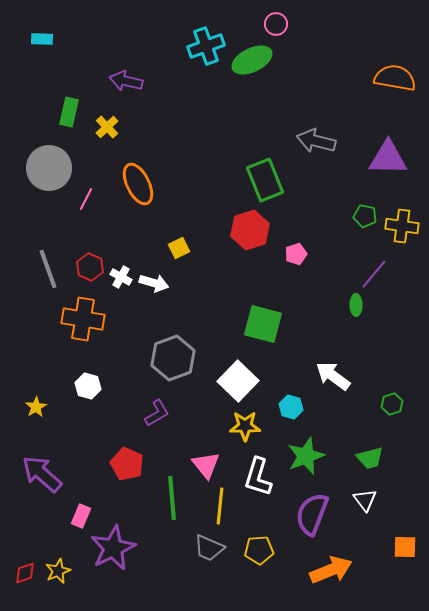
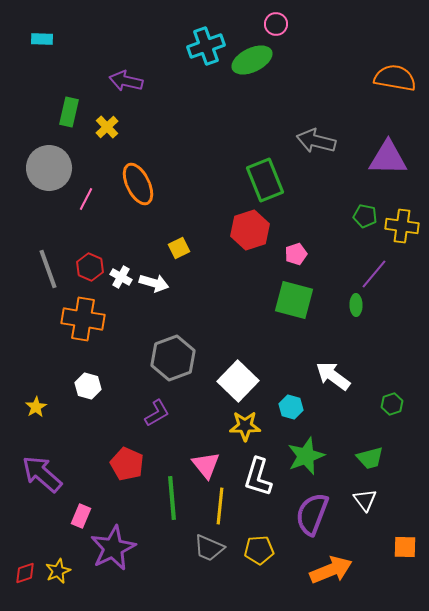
green square at (263, 324): moved 31 px right, 24 px up
